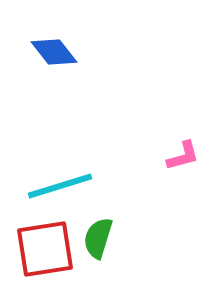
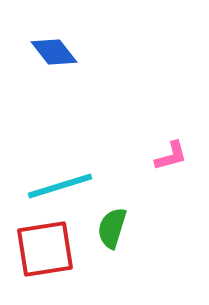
pink L-shape: moved 12 px left
green semicircle: moved 14 px right, 10 px up
